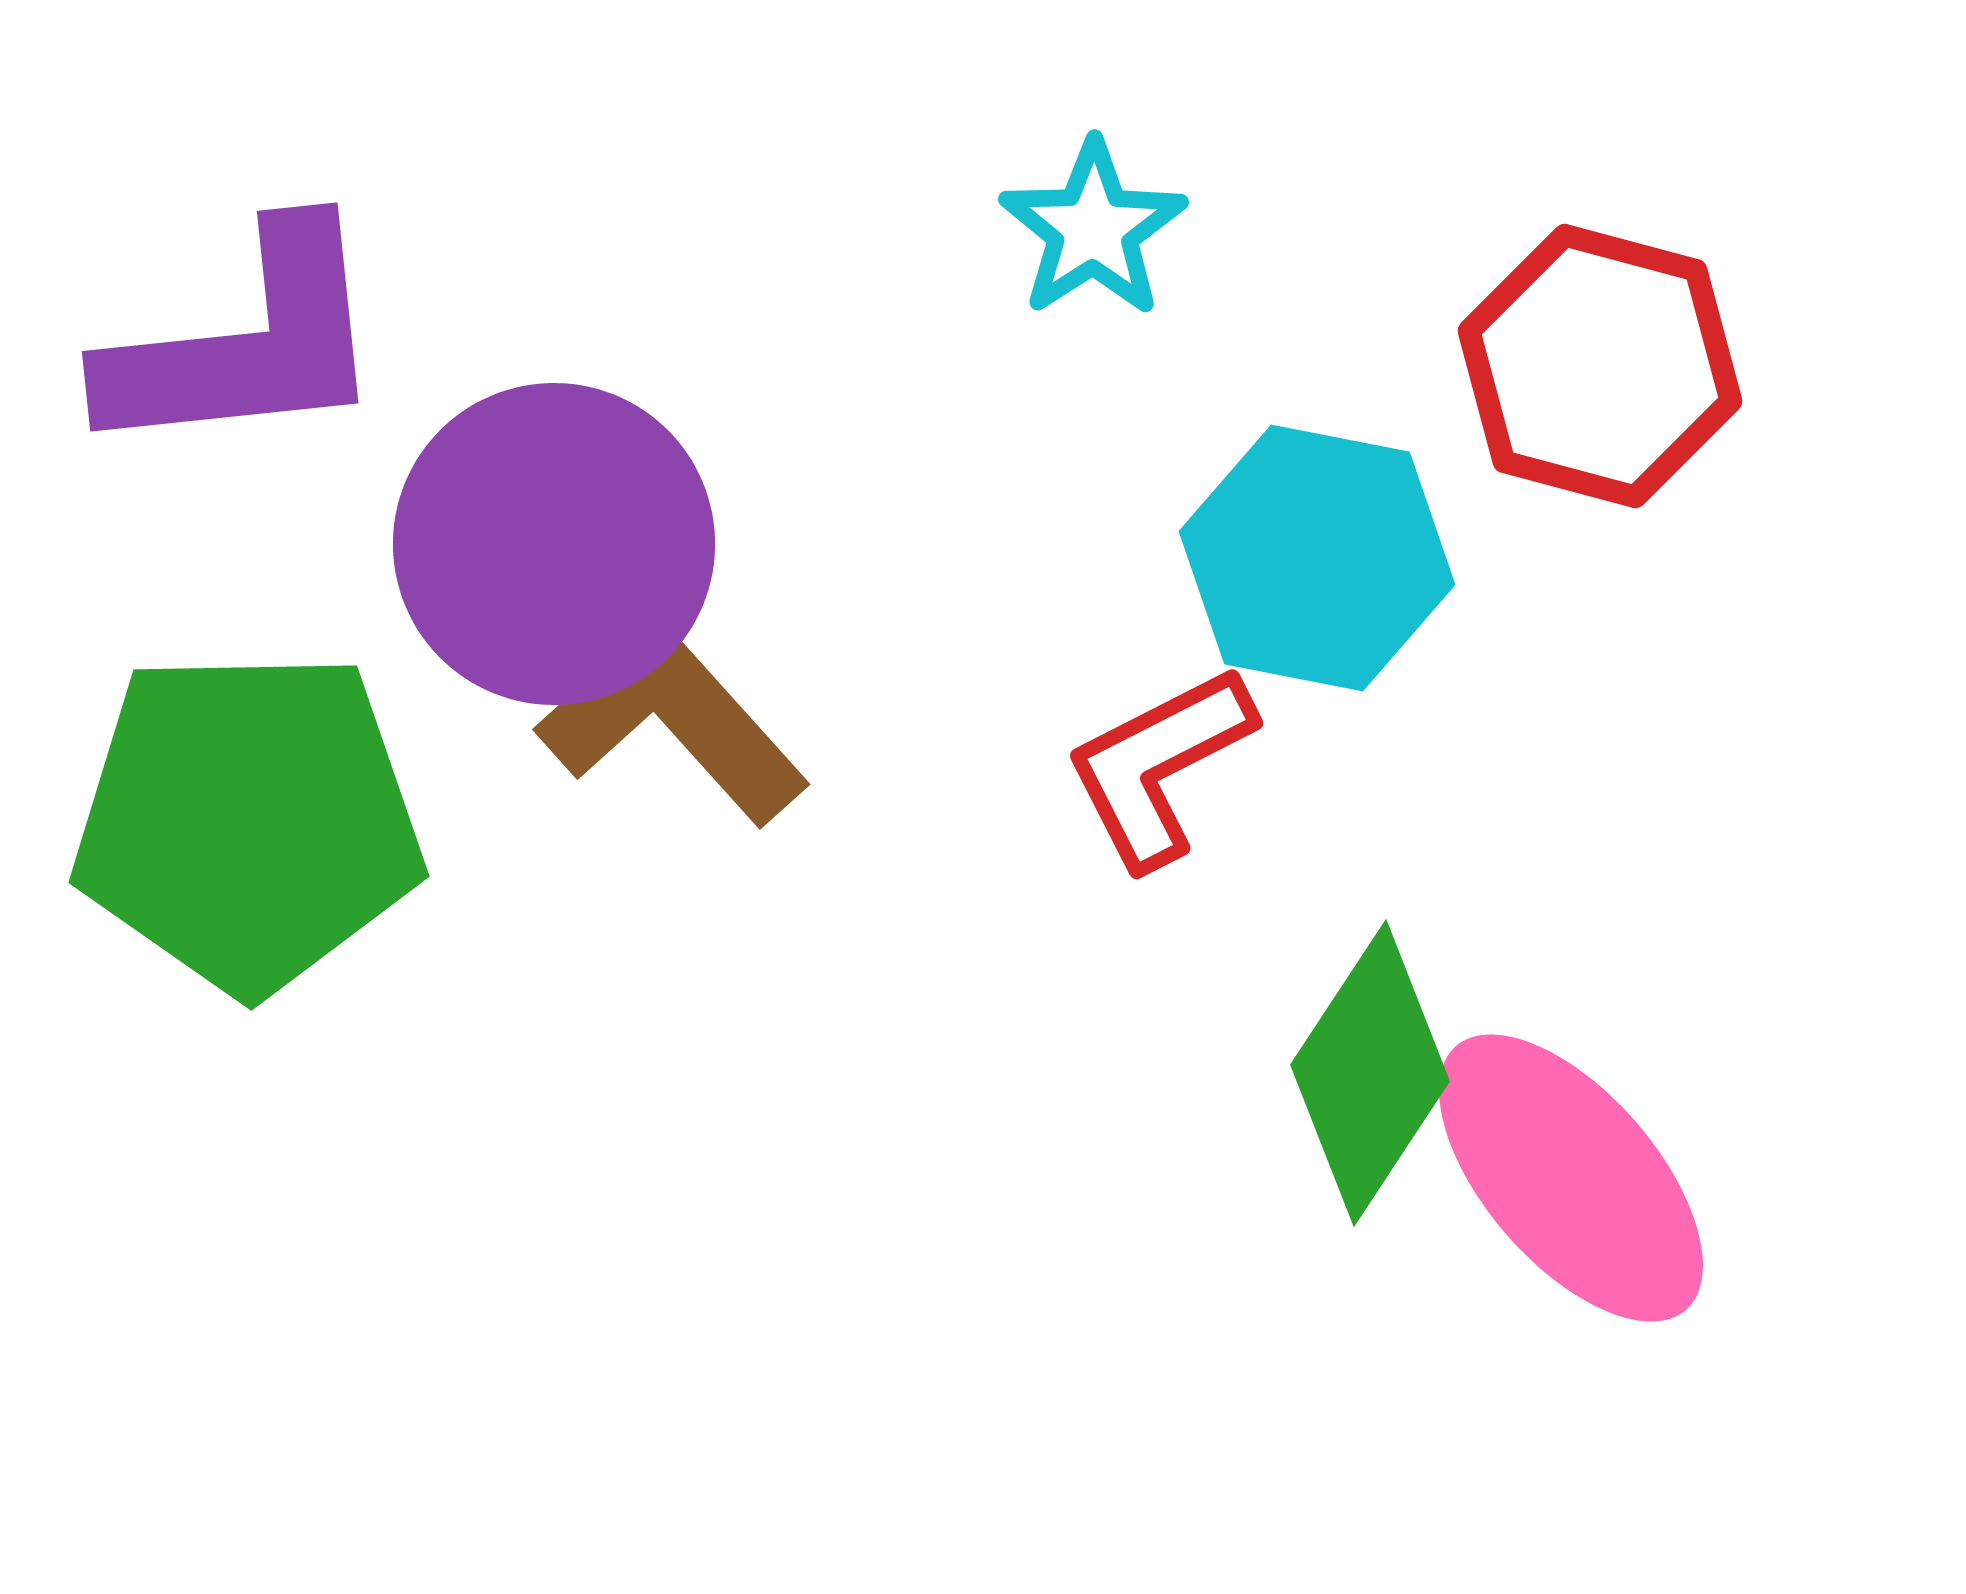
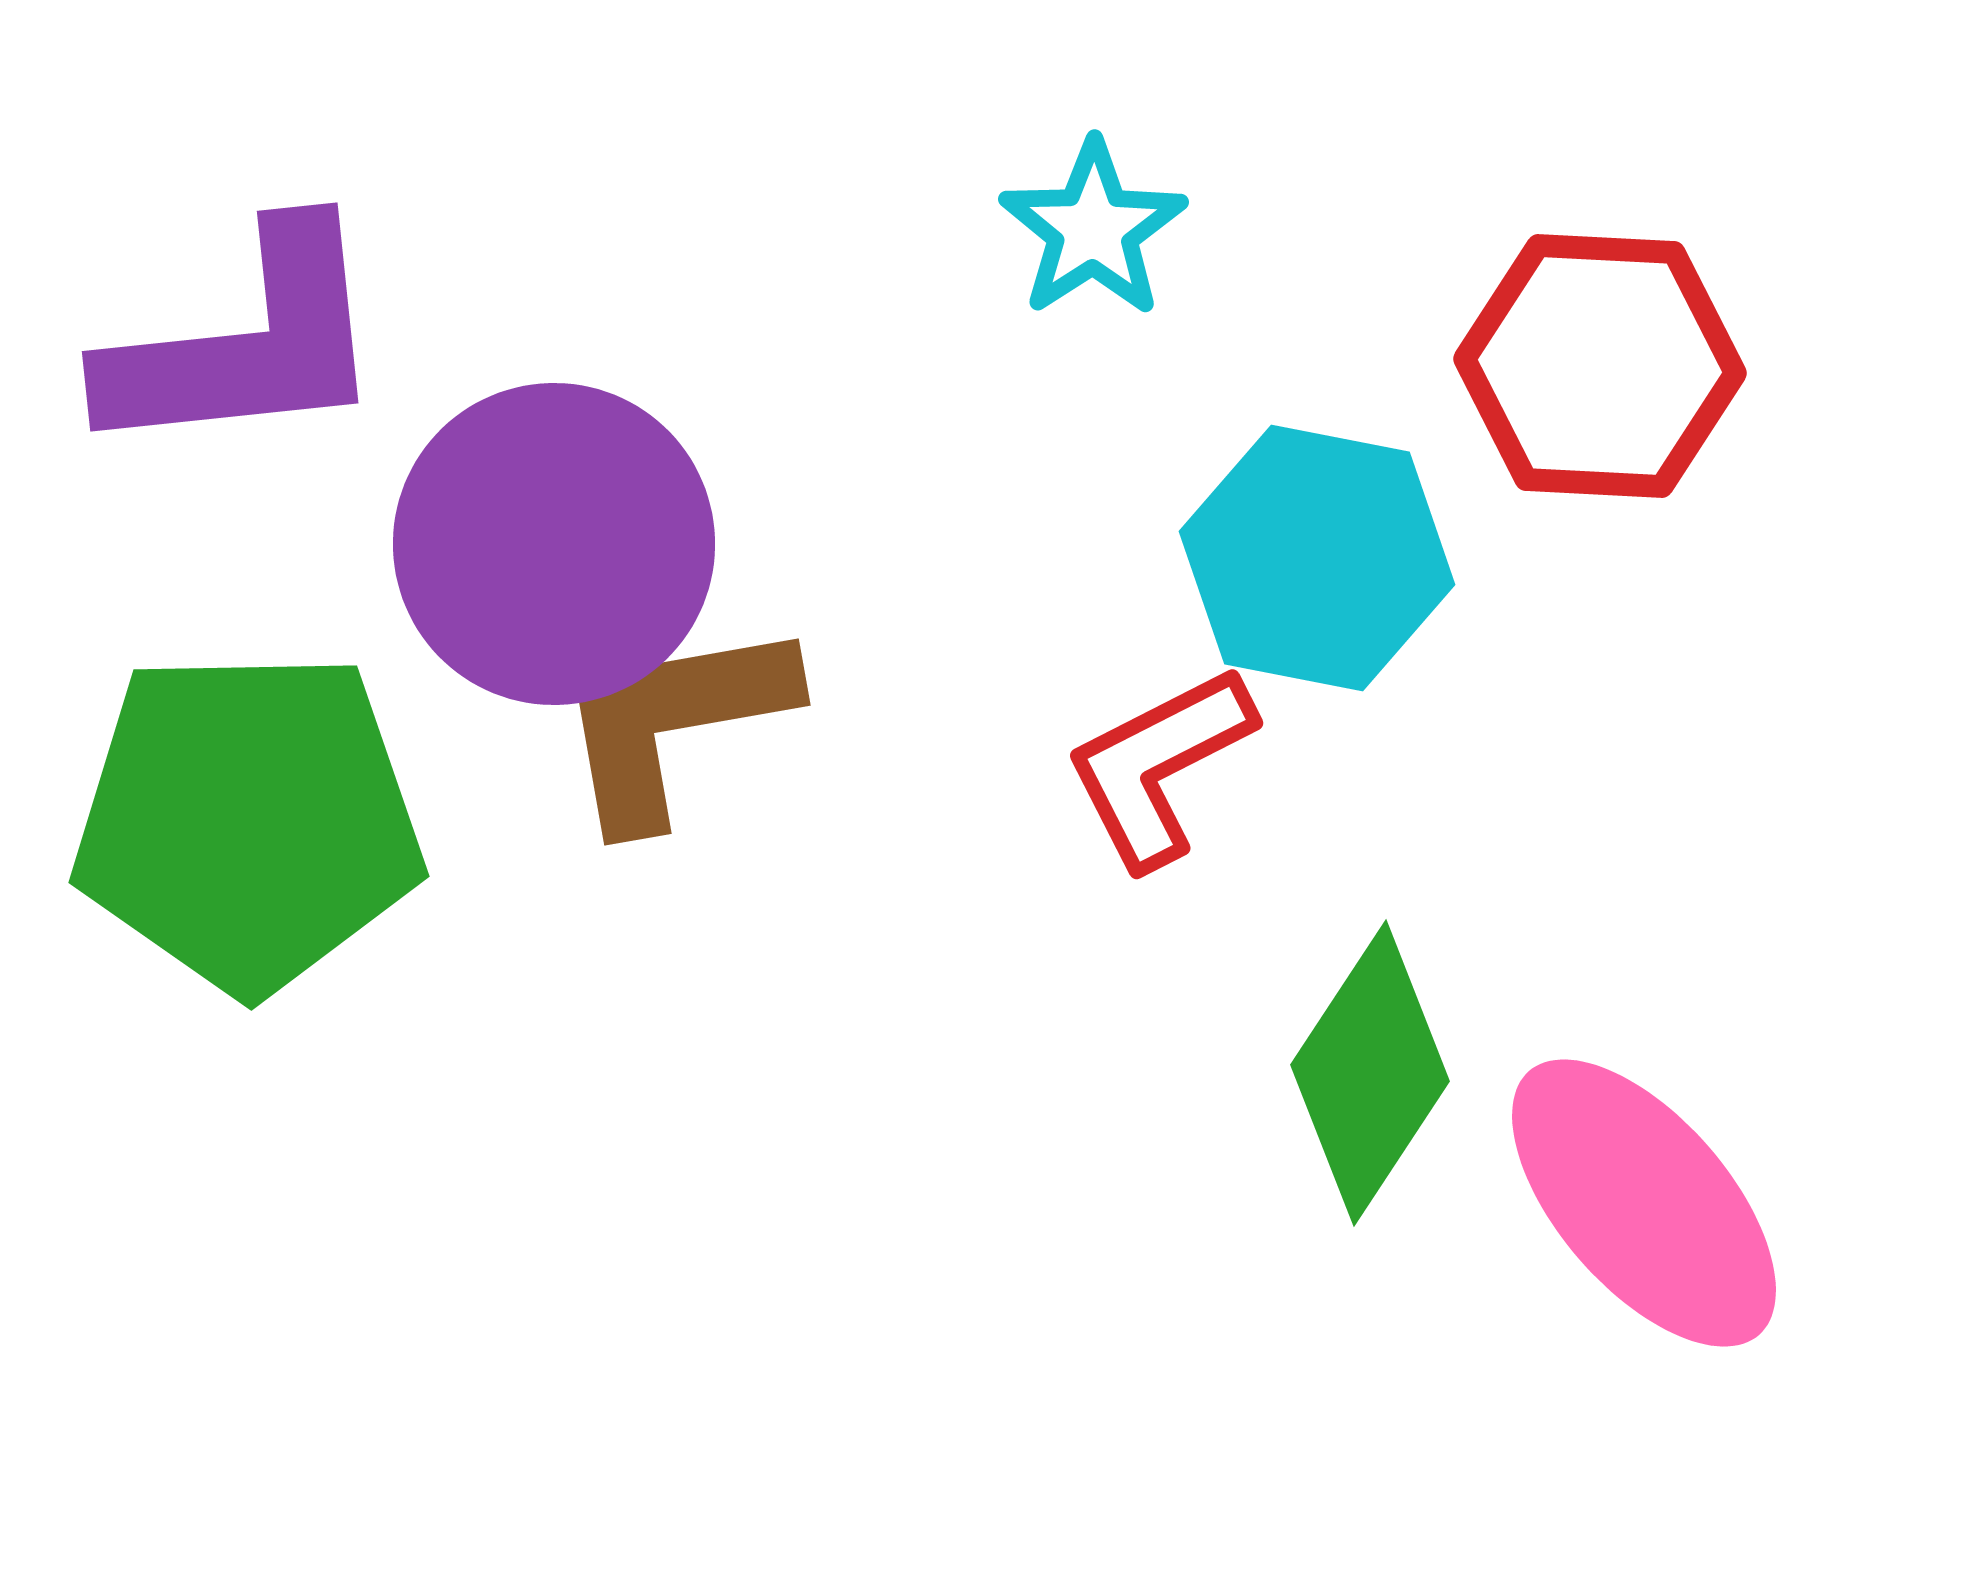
red hexagon: rotated 12 degrees counterclockwise
brown L-shape: rotated 58 degrees counterclockwise
pink ellipse: moved 73 px right, 25 px down
